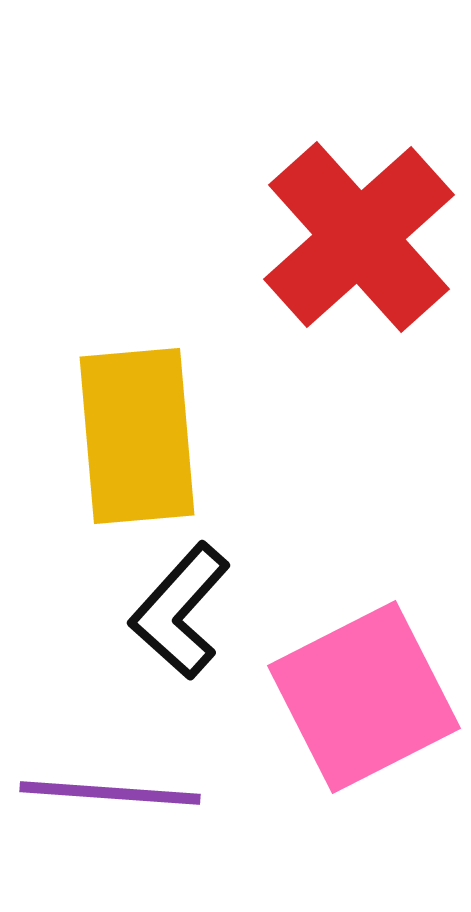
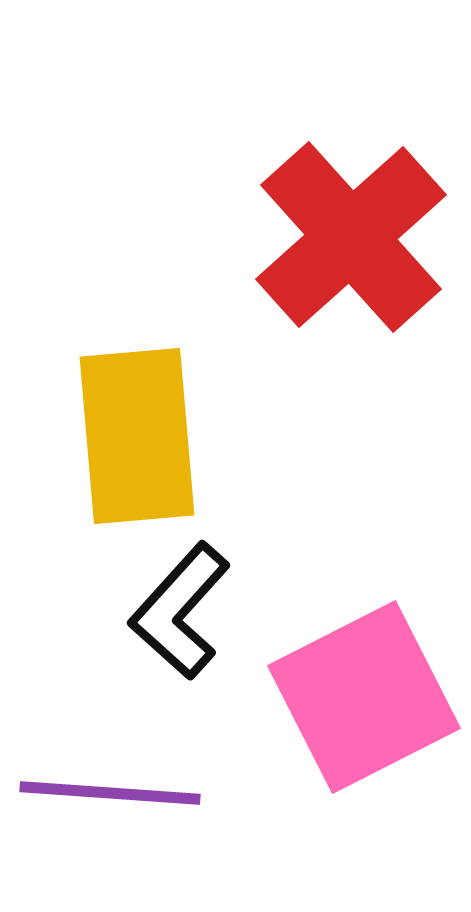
red cross: moved 8 px left
